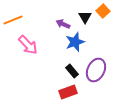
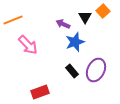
red rectangle: moved 28 px left
